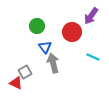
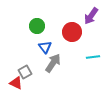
cyan line: rotated 32 degrees counterclockwise
gray arrow: rotated 48 degrees clockwise
